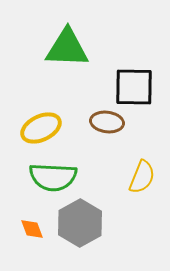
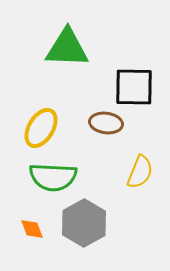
brown ellipse: moved 1 px left, 1 px down
yellow ellipse: rotated 33 degrees counterclockwise
yellow semicircle: moved 2 px left, 5 px up
gray hexagon: moved 4 px right
